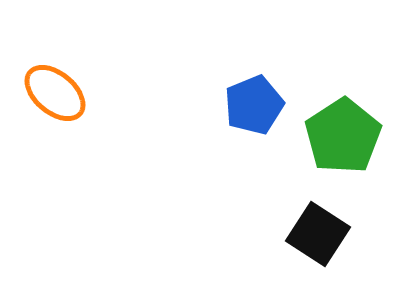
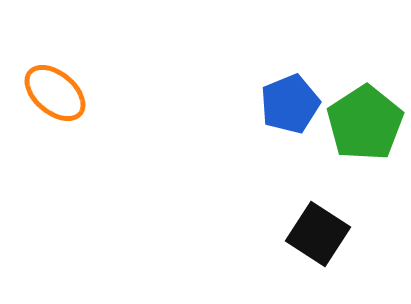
blue pentagon: moved 36 px right, 1 px up
green pentagon: moved 22 px right, 13 px up
